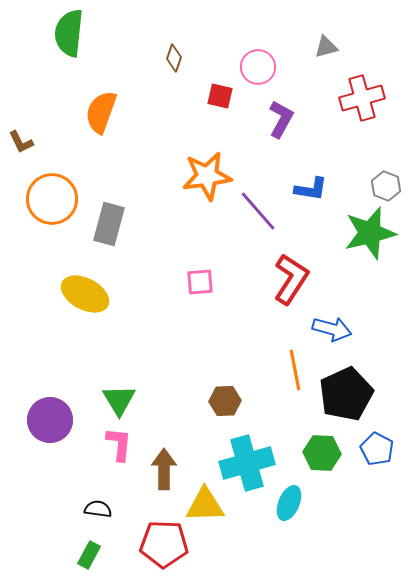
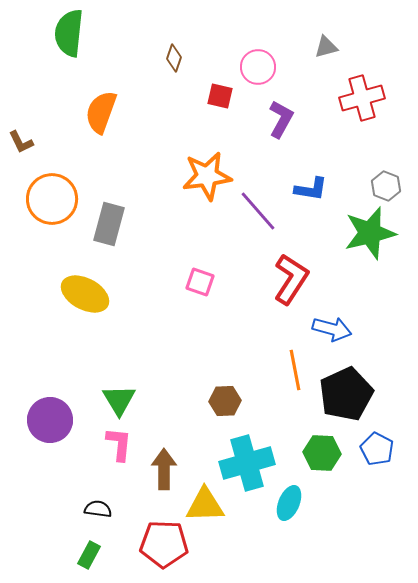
pink square: rotated 24 degrees clockwise
